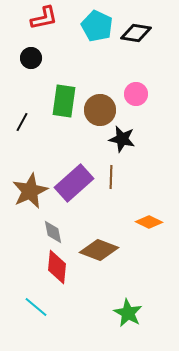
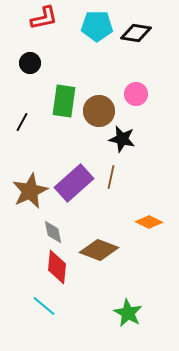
cyan pentagon: rotated 24 degrees counterclockwise
black circle: moved 1 px left, 5 px down
brown circle: moved 1 px left, 1 px down
brown line: rotated 10 degrees clockwise
cyan line: moved 8 px right, 1 px up
